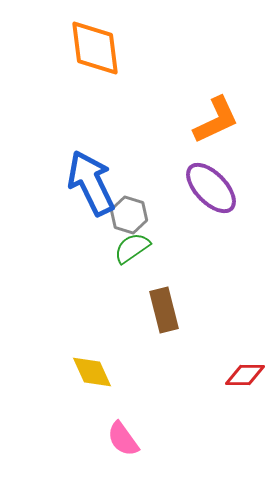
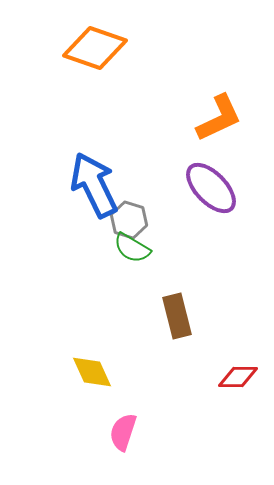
orange diamond: rotated 64 degrees counterclockwise
orange L-shape: moved 3 px right, 2 px up
blue arrow: moved 3 px right, 2 px down
gray hexagon: moved 5 px down
green semicircle: rotated 114 degrees counterclockwise
brown rectangle: moved 13 px right, 6 px down
red diamond: moved 7 px left, 2 px down
pink semicircle: moved 7 px up; rotated 54 degrees clockwise
